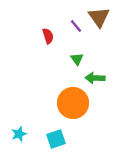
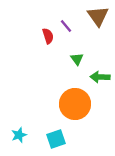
brown triangle: moved 1 px left, 1 px up
purple line: moved 10 px left
green arrow: moved 5 px right, 1 px up
orange circle: moved 2 px right, 1 px down
cyan star: moved 1 px down
